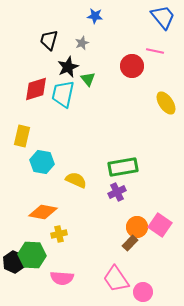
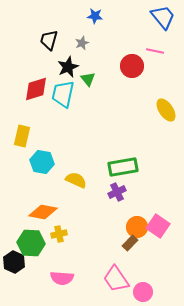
yellow ellipse: moved 7 px down
pink square: moved 2 px left, 1 px down
green hexagon: moved 1 px left, 12 px up
